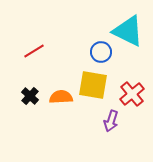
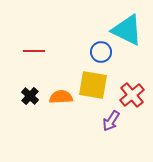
cyan triangle: moved 1 px left, 1 px up
red line: rotated 30 degrees clockwise
red cross: moved 1 px down
purple arrow: rotated 15 degrees clockwise
